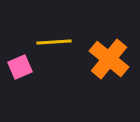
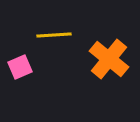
yellow line: moved 7 px up
